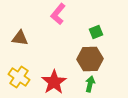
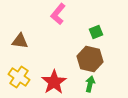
brown triangle: moved 3 px down
brown hexagon: rotated 15 degrees clockwise
